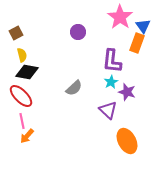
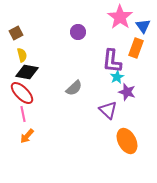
orange rectangle: moved 1 px left, 5 px down
cyan star: moved 6 px right, 5 px up
red ellipse: moved 1 px right, 3 px up
pink line: moved 1 px right, 7 px up
